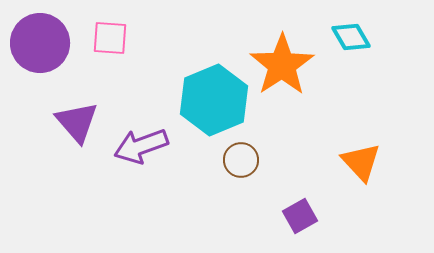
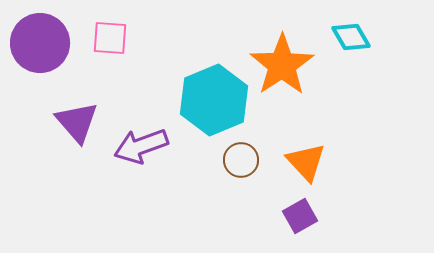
orange triangle: moved 55 px left
